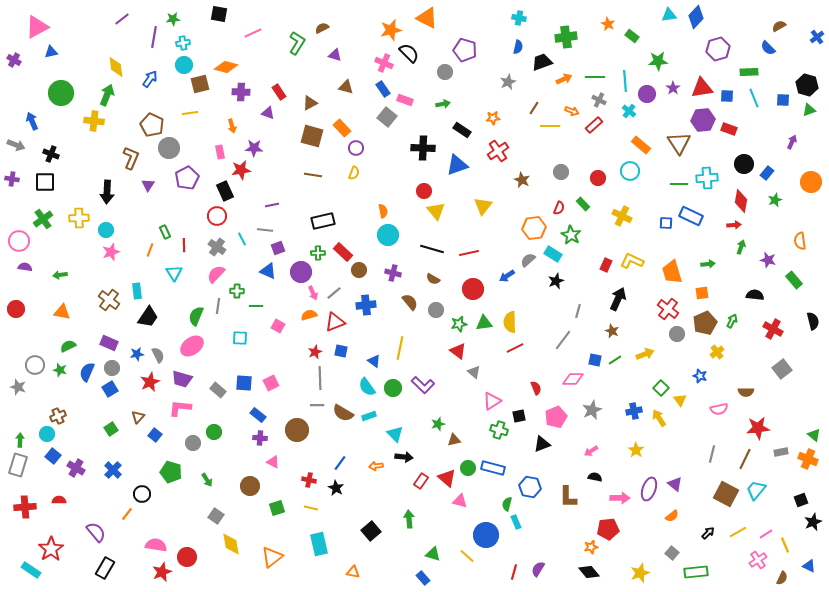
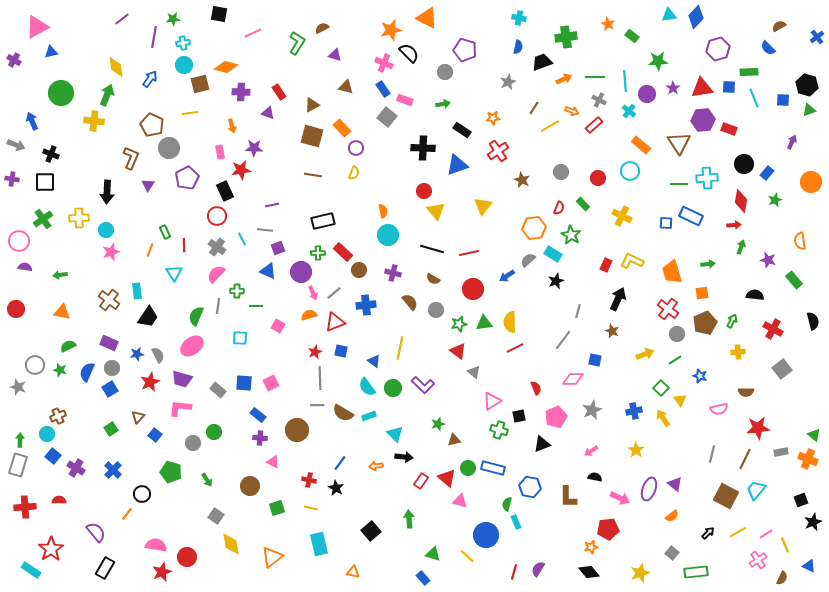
blue square at (727, 96): moved 2 px right, 9 px up
brown triangle at (310, 103): moved 2 px right, 2 px down
yellow line at (550, 126): rotated 30 degrees counterclockwise
yellow cross at (717, 352): moved 21 px right; rotated 32 degrees clockwise
green line at (615, 360): moved 60 px right
yellow arrow at (659, 418): moved 4 px right
brown square at (726, 494): moved 2 px down
pink arrow at (620, 498): rotated 24 degrees clockwise
